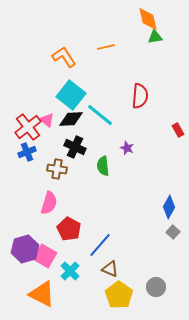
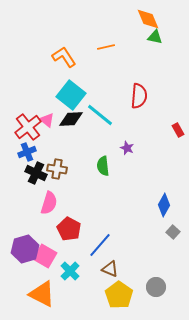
orange diamond: rotated 10 degrees counterclockwise
green triangle: rotated 21 degrees clockwise
red semicircle: moved 1 px left
black cross: moved 39 px left, 26 px down
blue diamond: moved 5 px left, 2 px up
